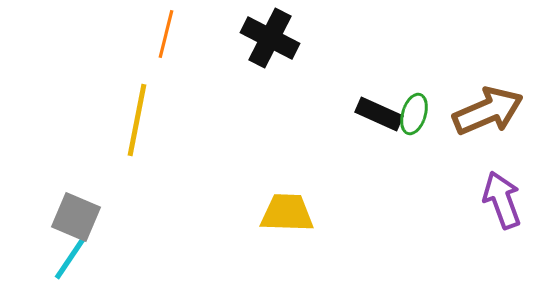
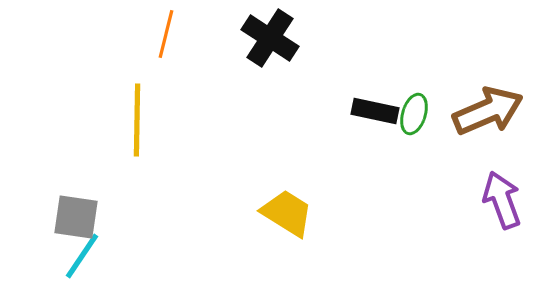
black cross: rotated 6 degrees clockwise
black rectangle: moved 4 px left, 3 px up; rotated 12 degrees counterclockwise
yellow line: rotated 10 degrees counterclockwise
yellow trapezoid: rotated 30 degrees clockwise
gray square: rotated 15 degrees counterclockwise
cyan line: moved 11 px right, 1 px up
